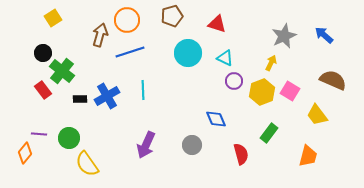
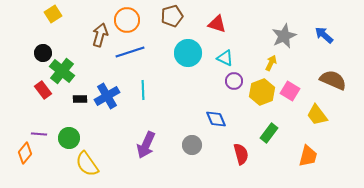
yellow square: moved 4 px up
